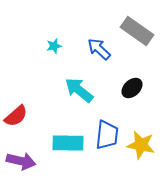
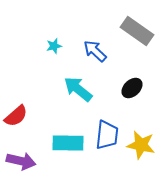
blue arrow: moved 4 px left, 2 px down
cyan arrow: moved 1 px left, 1 px up
